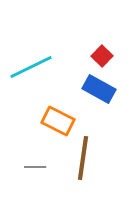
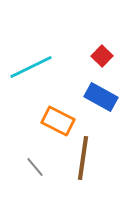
blue rectangle: moved 2 px right, 8 px down
gray line: rotated 50 degrees clockwise
